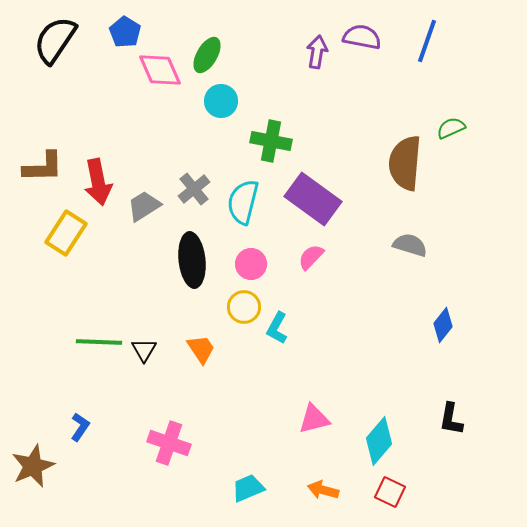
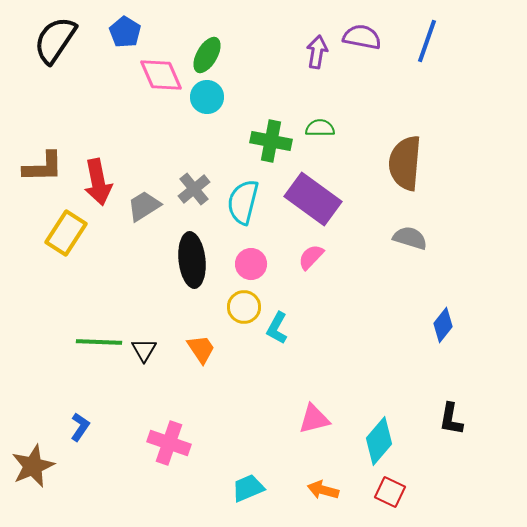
pink diamond: moved 1 px right, 5 px down
cyan circle: moved 14 px left, 4 px up
green semicircle: moved 131 px left; rotated 24 degrees clockwise
gray semicircle: moved 7 px up
